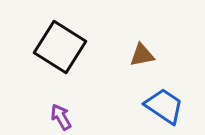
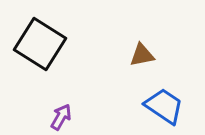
black square: moved 20 px left, 3 px up
purple arrow: rotated 60 degrees clockwise
